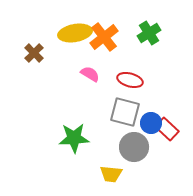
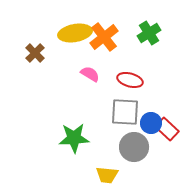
brown cross: moved 1 px right
gray square: rotated 12 degrees counterclockwise
yellow trapezoid: moved 4 px left, 1 px down
